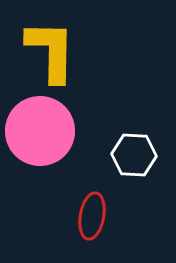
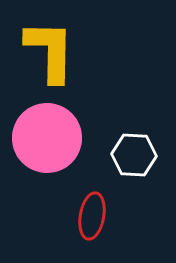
yellow L-shape: moved 1 px left
pink circle: moved 7 px right, 7 px down
